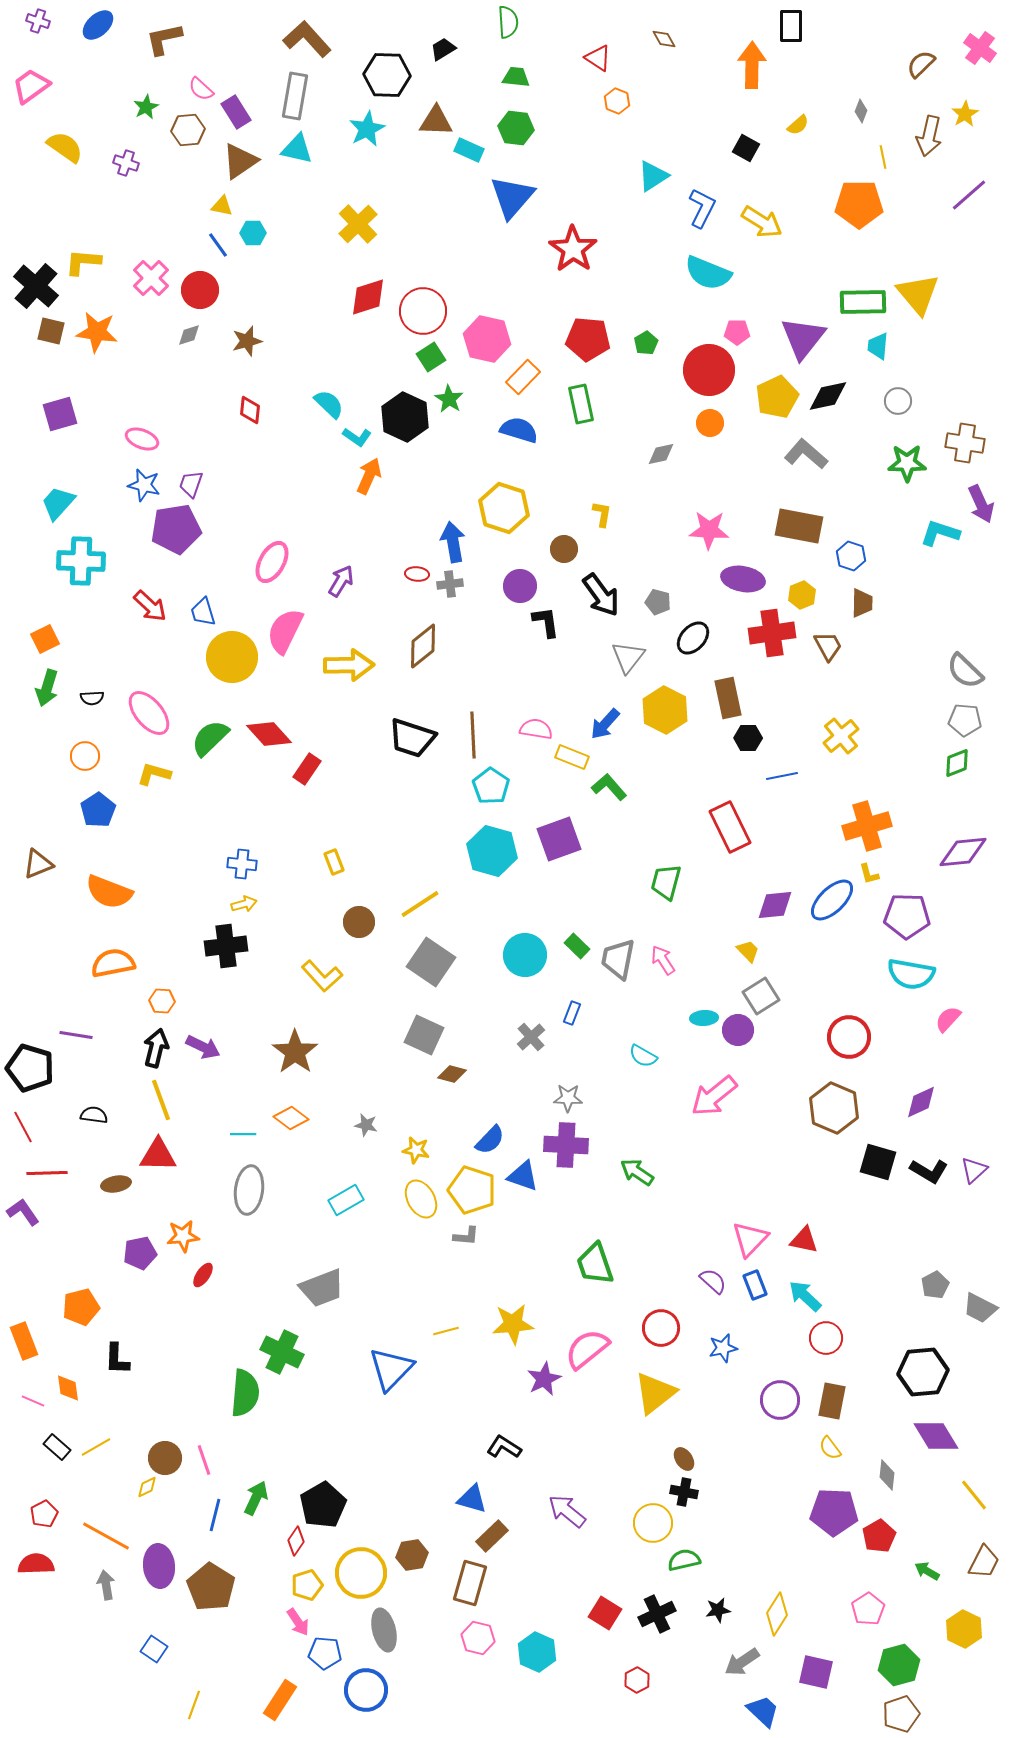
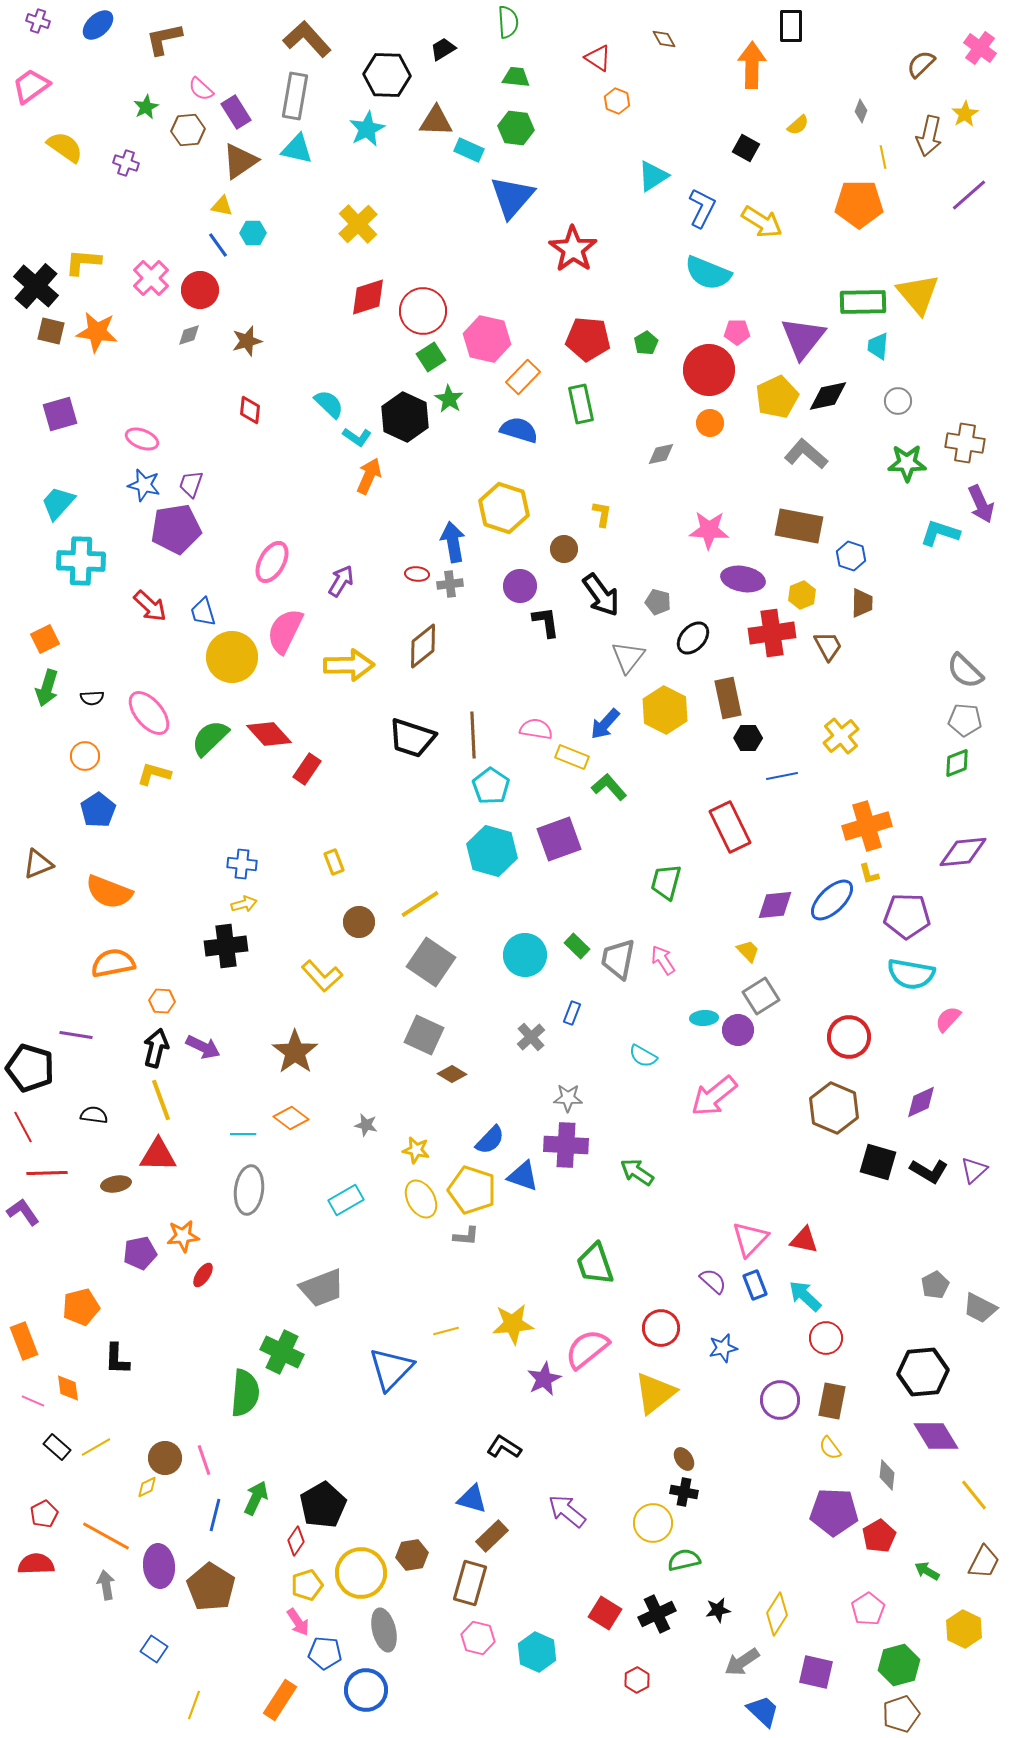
brown diamond at (452, 1074): rotated 16 degrees clockwise
